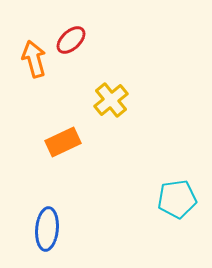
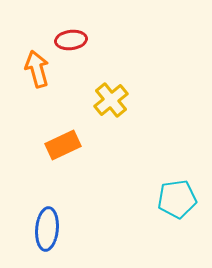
red ellipse: rotated 36 degrees clockwise
orange arrow: moved 3 px right, 10 px down
orange rectangle: moved 3 px down
